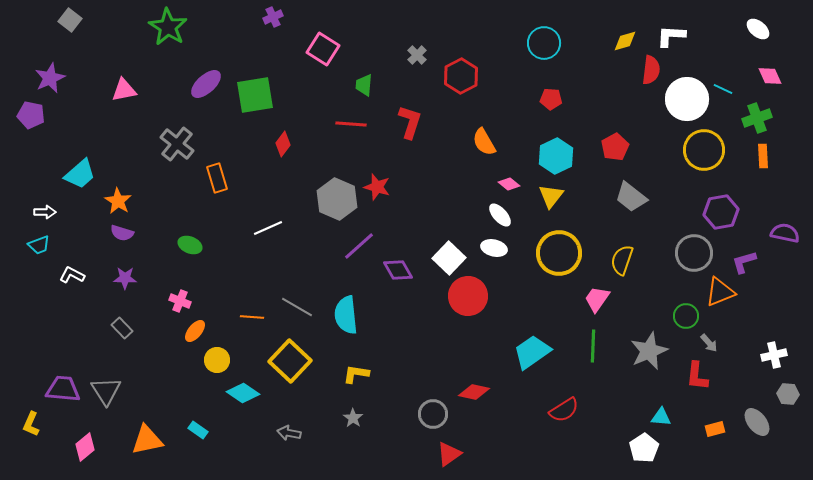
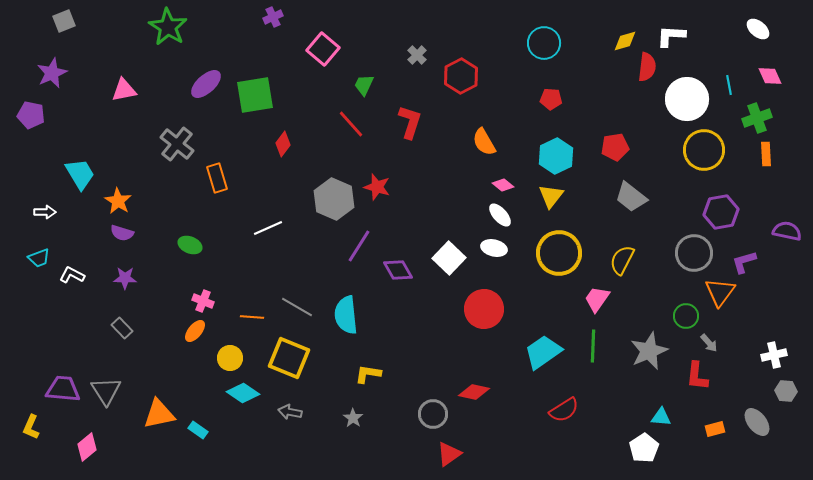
gray square at (70, 20): moved 6 px left, 1 px down; rotated 30 degrees clockwise
pink square at (323, 49): rotated 8 degrees clockwise
red semicircle at (651, 70): moved 4 px left, 3 px up
purple star at (50, 78): moved 2 px right, 5 px up
green trapezoid at (364, 85): rotated 20 degrees clockwise
cyan line at (723, 89): moved 6 px right, 4 px up; rotated 54 degrees clockwise
red line at (351, 124): rotated 44 degrees clockwise
red pentagon at (615, 147): rotated 20 degrees clockwise
orange rectangle at (763, 156): moved 3 px right, 2 px up
cyan trapezoid at (80, 174): rotated 80 degrees counterclockwise
pink diamond at (509, 184): moved 6 px left, 1 px down
gray hexagon at (337, 199): moved 3 px left
purple semicircle at (785, 233): moved 2 px right, 2 px up
cyan trapezoid at (39, 245): moved 13 px down
purple line at (359, 246): rotated 16 degrees counterclockwise
yellow semicircle at (622, 260): rotated 8 degrees clockwise
orange triangle at (720, 292): rotated 32 degrees counterclockwise
red circle at (468, 296): moved 16 px right, 13 px down
pink cross at (180, 301): moved 23 px right
cyan trapezoid at (532, 352): moved 11 px right
yellow circle at (217, 360): moved 13 px right, 2 px up
yellow square at (290, 361): moved 1 px left, 3 px up; rotated 21 degrees counterclockwise
yellow L-shape at (356, 374): moved 12 px right
gray hexagon at (788, 394): moved 2 px left, 3 px up
yellow L-shape at (31, 424): moved 3 px down
gray arrow at (289, 433): moved 1 px right, 21 px up
orange triangle at (147, 440): moved 12 px right, 26 px up
pink diamond at (85, 447): moved 2 px right
